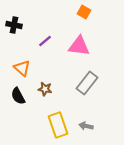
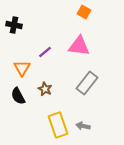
purple line: moved 11 px down
orange triangle: rotated 18 degrees clockwise
brown star: rotated 16 degrees clockwise
gray arrow: moved 3 px left
